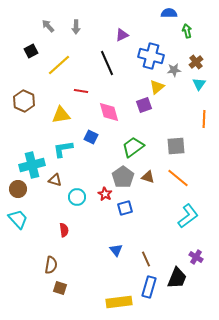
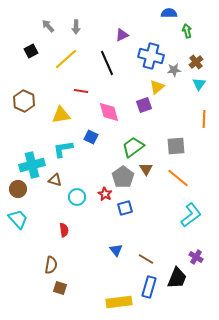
yellow line at (59, 65): moved 7 px right, 6 px up
brown triangle at (148, 177): moved 2 px left, 8 px up; rotated 40 degrees clockwise
cyan L-shape at (188, 216): moved 3 px right, 1 px up
brown line at (146, 259): rotated 35 degrees counterclockwise
